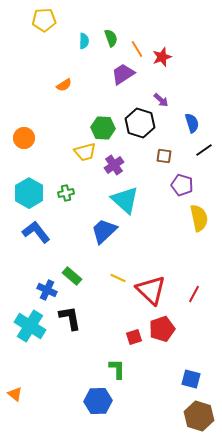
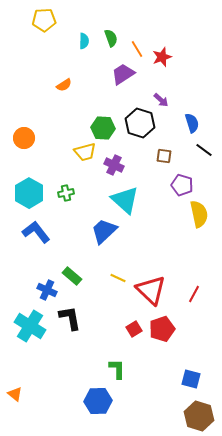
black line: rotated 72 degrees clockwise
purple cross: rotated 30 degrees counterclockwise
yellow semicircle: moved 4 px up
red square: moved 8 px up; rotated 14 degrees counterclockwise
